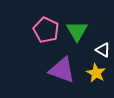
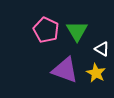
white triangle: moved 1 px left, 1 px up
purple triangle: moved 3 px right
